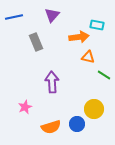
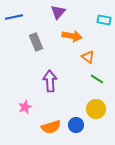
purple triangle: moved 6 px right, 3 px up
cyan rectangle: moved 7 px right, 5 px up
orange arrow: moved 7 px left, 1 px up; rotated 18 degrees clockwise
orange triangle: rotated 24 degrees clockwise
green line: moved 7 px left, 4 px down
purple arrow: moved 2 px left, 1 px up
yellow circle: moved 2 px right
blue circle: moved 1 px left, 1 px down
